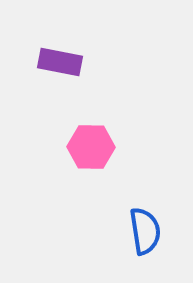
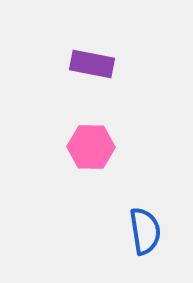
purple rectangle: moved 32 px right, 2 px down
